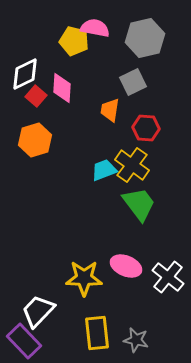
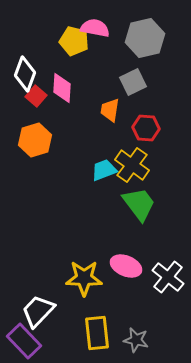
white diamond: rotated 44 degrees counterclockwise
